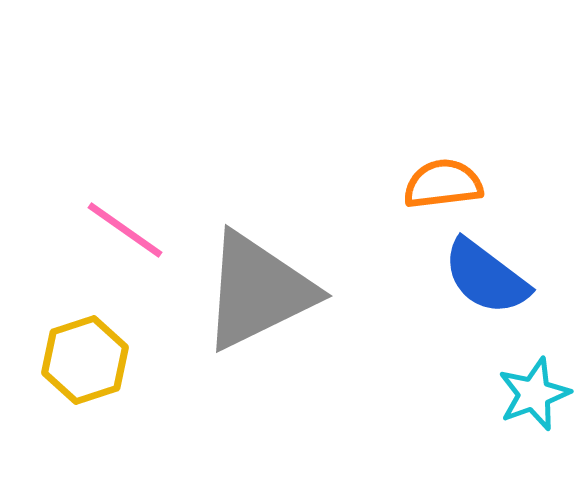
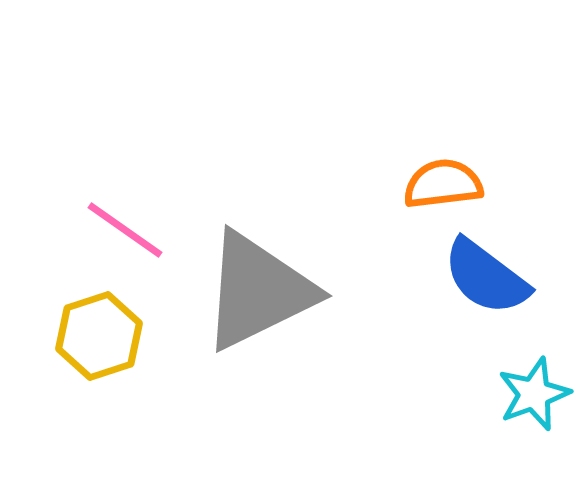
yellow hexagon: moved 14 px right, 24 px up
